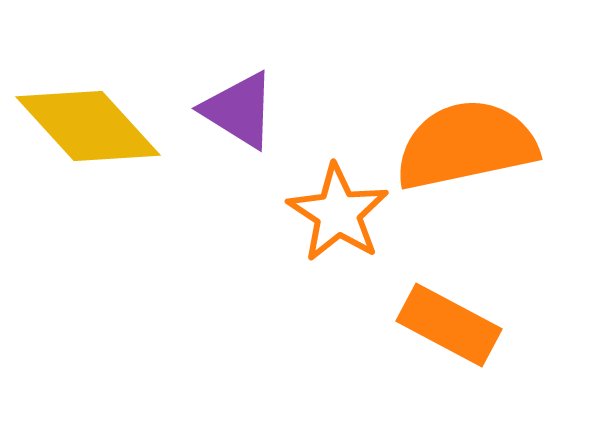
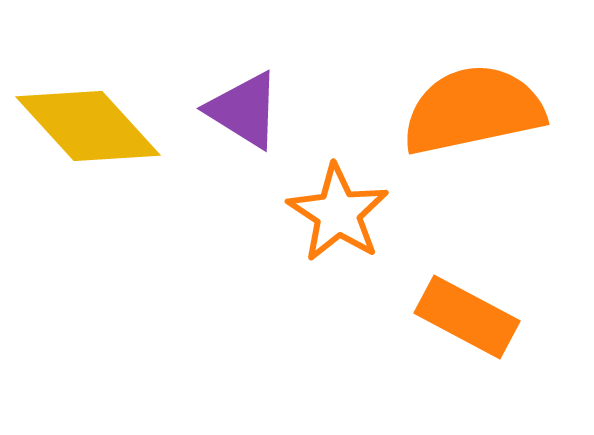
purple triangle: moved 5 px right
orange semicircle: moved 7 px right, 35 px up
orange rectangle: moved 18 px right, 8 px up
